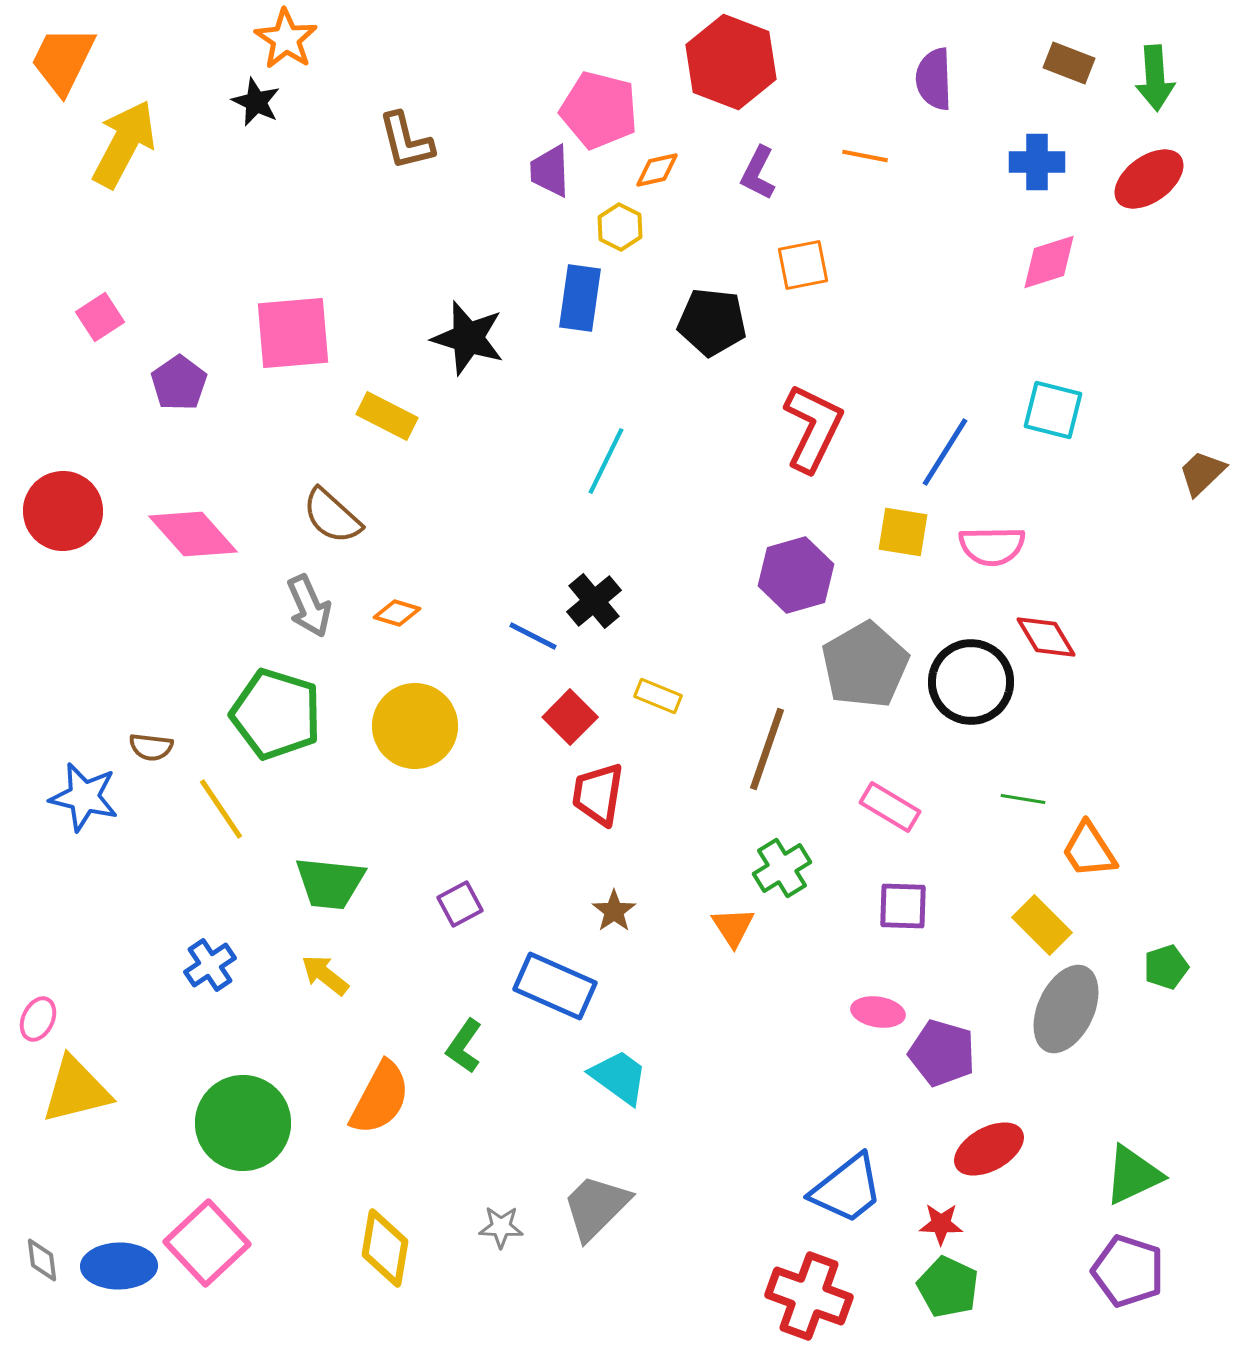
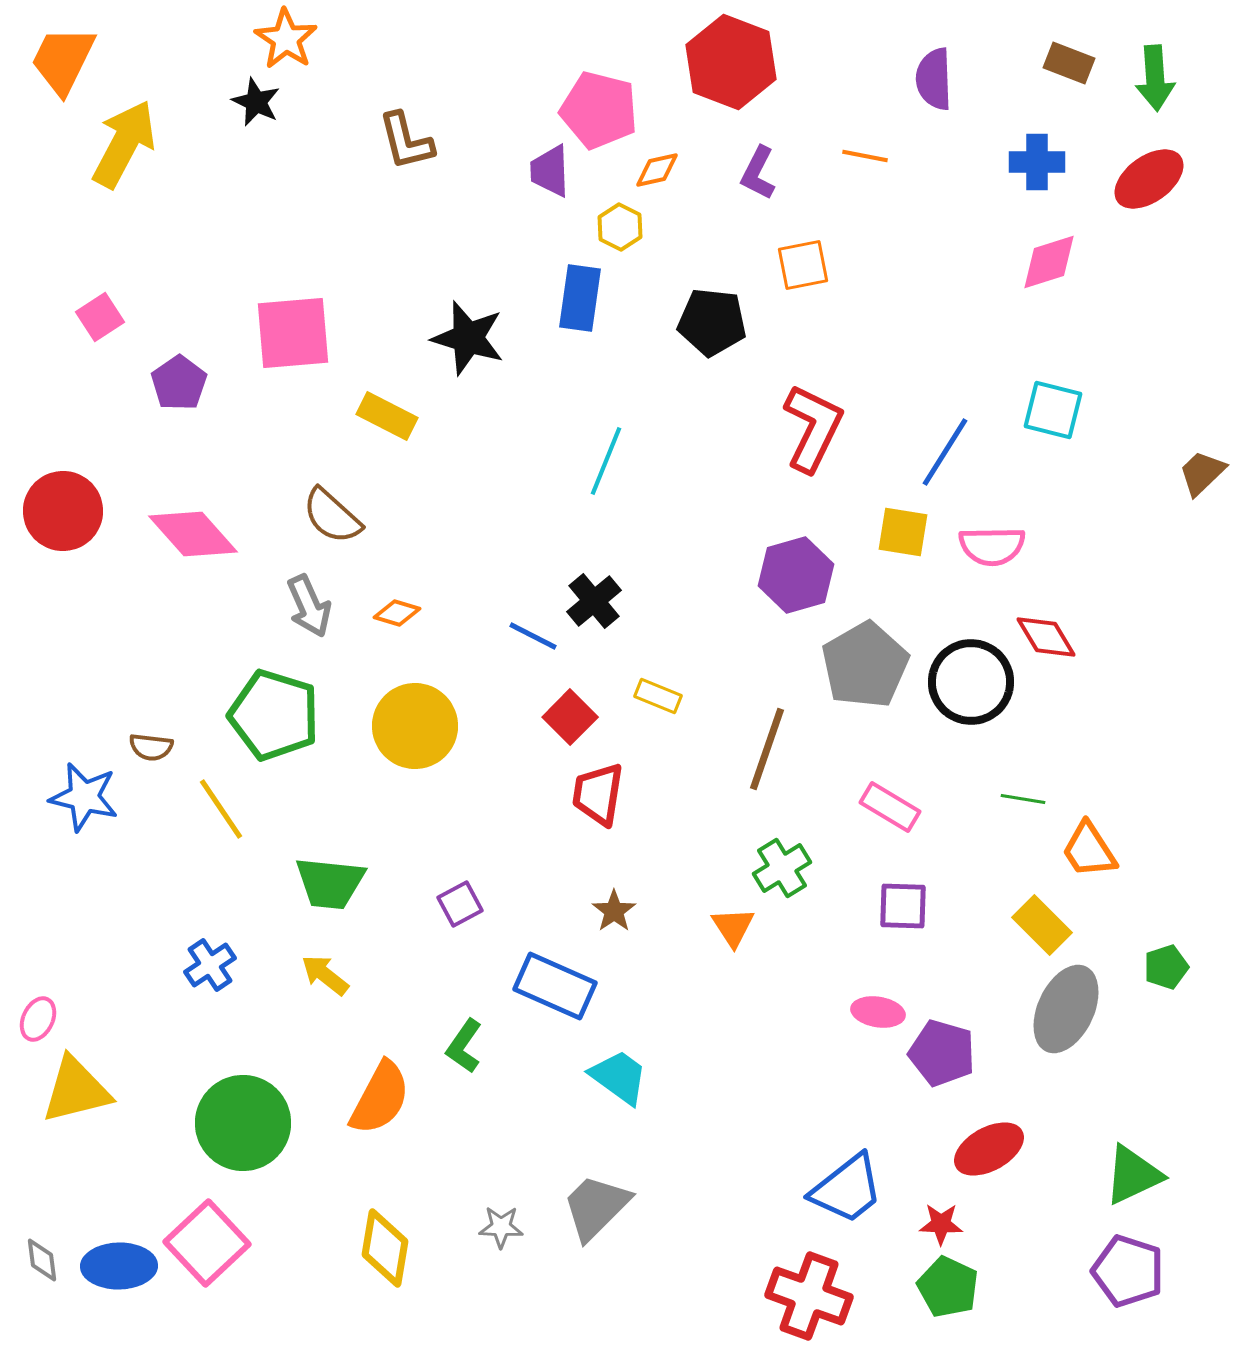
cyan line at (606, 461): rotated 4 degrees counterclockwise
green pentagon at (276, 714): moved 2 px left, 1 px down
